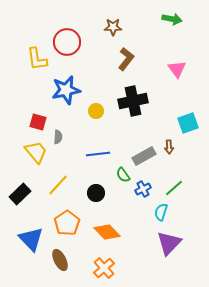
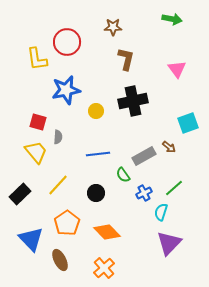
brown L-shape: rotated 25 degrees counterclockwise
brown arrow: rotated 48 degrees counterclockwise
blue cross: moved 1 px right, 4 px down
